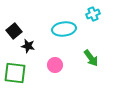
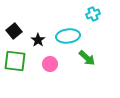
cyan ellipse: moved 4 px right, 7 px down
black star: moved 10 px right, 6 px up; rotated 24 degrees clockwise
green arrow: moved 4 px left; rotated 12 degrees counterclockwise
pink circle: moved 5 px left, 1 px up
green square: moved 12 px up
